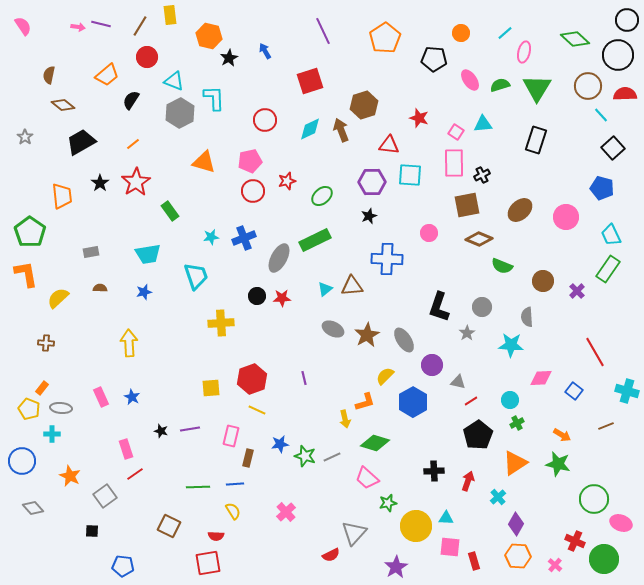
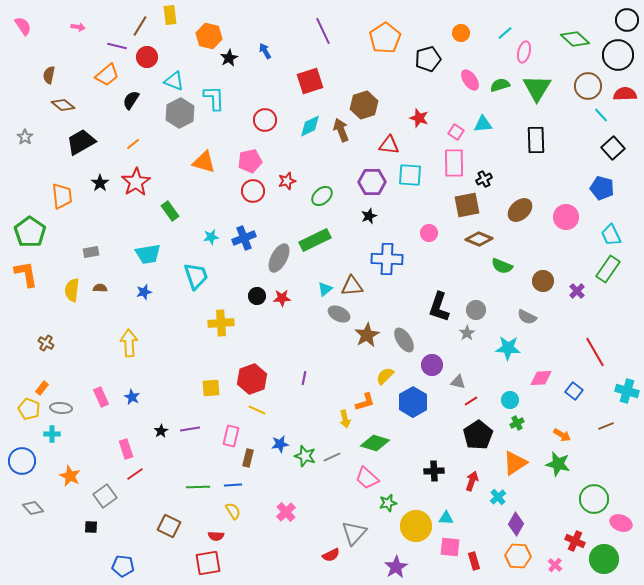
purple line at (101, 24): moved 16 px right, 22 px down
black pentagon at (434, 59): moved 6 px left; rotated 20 degrees counterclockwise
cyan diamond at (310, 129): moved 3 px up
black rectangle at (536, 140): rotated 20 degrees counterclockwise
black cross at (482, 175): moved 2 px right, 4 px down
yellow semicircle at (58, 298): moved 14 px right, 8 px up; rotated 40 degrees counterclockwise
gray circle at (482, 307): moved 6 px left, 3 px down
gray semicircle at (527, 317): rotated 60 degrees counterclockwise
gray ellipse at (333, 329): moved 6 px right, 15 px up
brown cross at (46, 343): rotated 28 degrees clockwise
cyan star at (511, 345): moved 3 px left, 3 px down
purple line at (304, 378): rotated 24 degrees clockwise
black star at (161, 431): rotated 24 degrees clockwise
red arrow at (468, 481): moved 4 px right
blue line at (235, 484): moved 2 px left, 1 px down
black square at (92, 531): moved 1 px left, 4 px up
